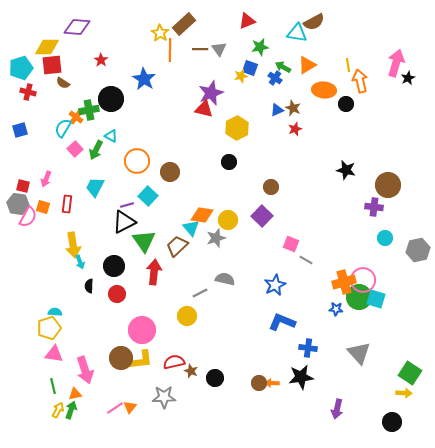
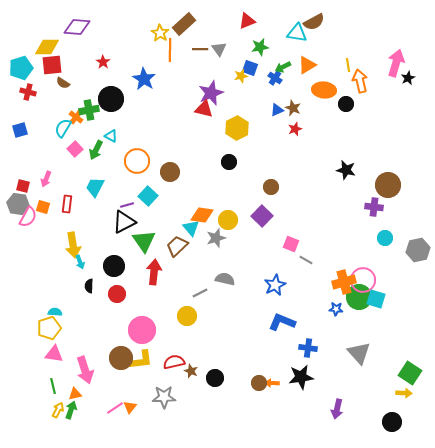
red star at (101, 60): moved 2 px right, 2 px down
green arrow at (283, 67): rotated 56 degrees counterclockwise
